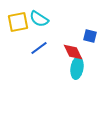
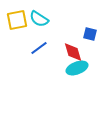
yellow square: moved 1 px left, 2 px up
blue square: moved 2 px up
red diamond: rotated 10 degrees clockwise
cyan ellipse: rotated 60 degrees clockwise
